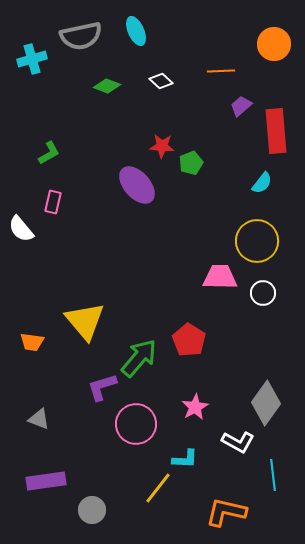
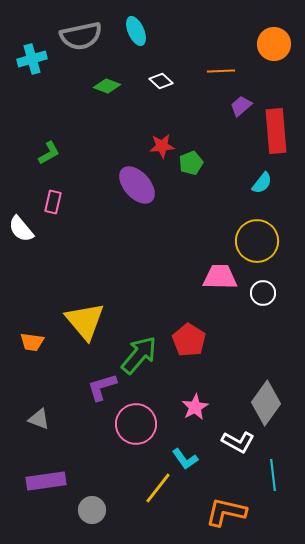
red star: rotated 10 degrees counterclockwise
green arrow: moved 3 px up
cyan L-shape: rotated 52 degrees clockwise
